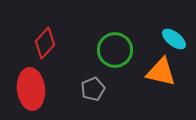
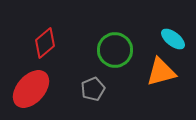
cyan ellipse: moved 1 px left
red diamond: rotated 8 degrees clockwise
orange triangle: rotated 28 degrees counterclockwise
red ellipse: rotated 48 degrees clockwise
